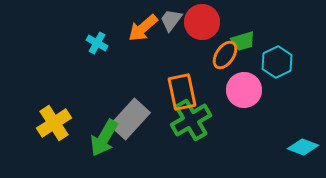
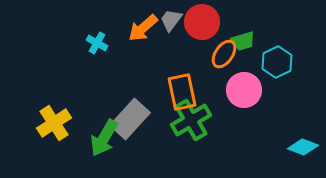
orange ellipse: moved 1 px left, 1 px up
